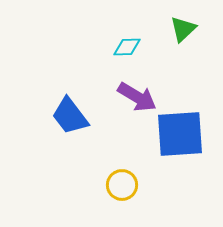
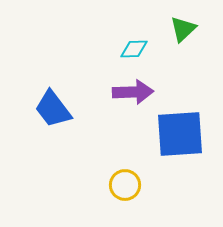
cyan diamond: moved 7 px right, 2 px down
purple arrow: moved 4 px left, 5 px up; rotated 33 degrees counterclockwise
blue trapezoid: moved 17 px left, 7 px up
yellow circle: moved 3 px right
